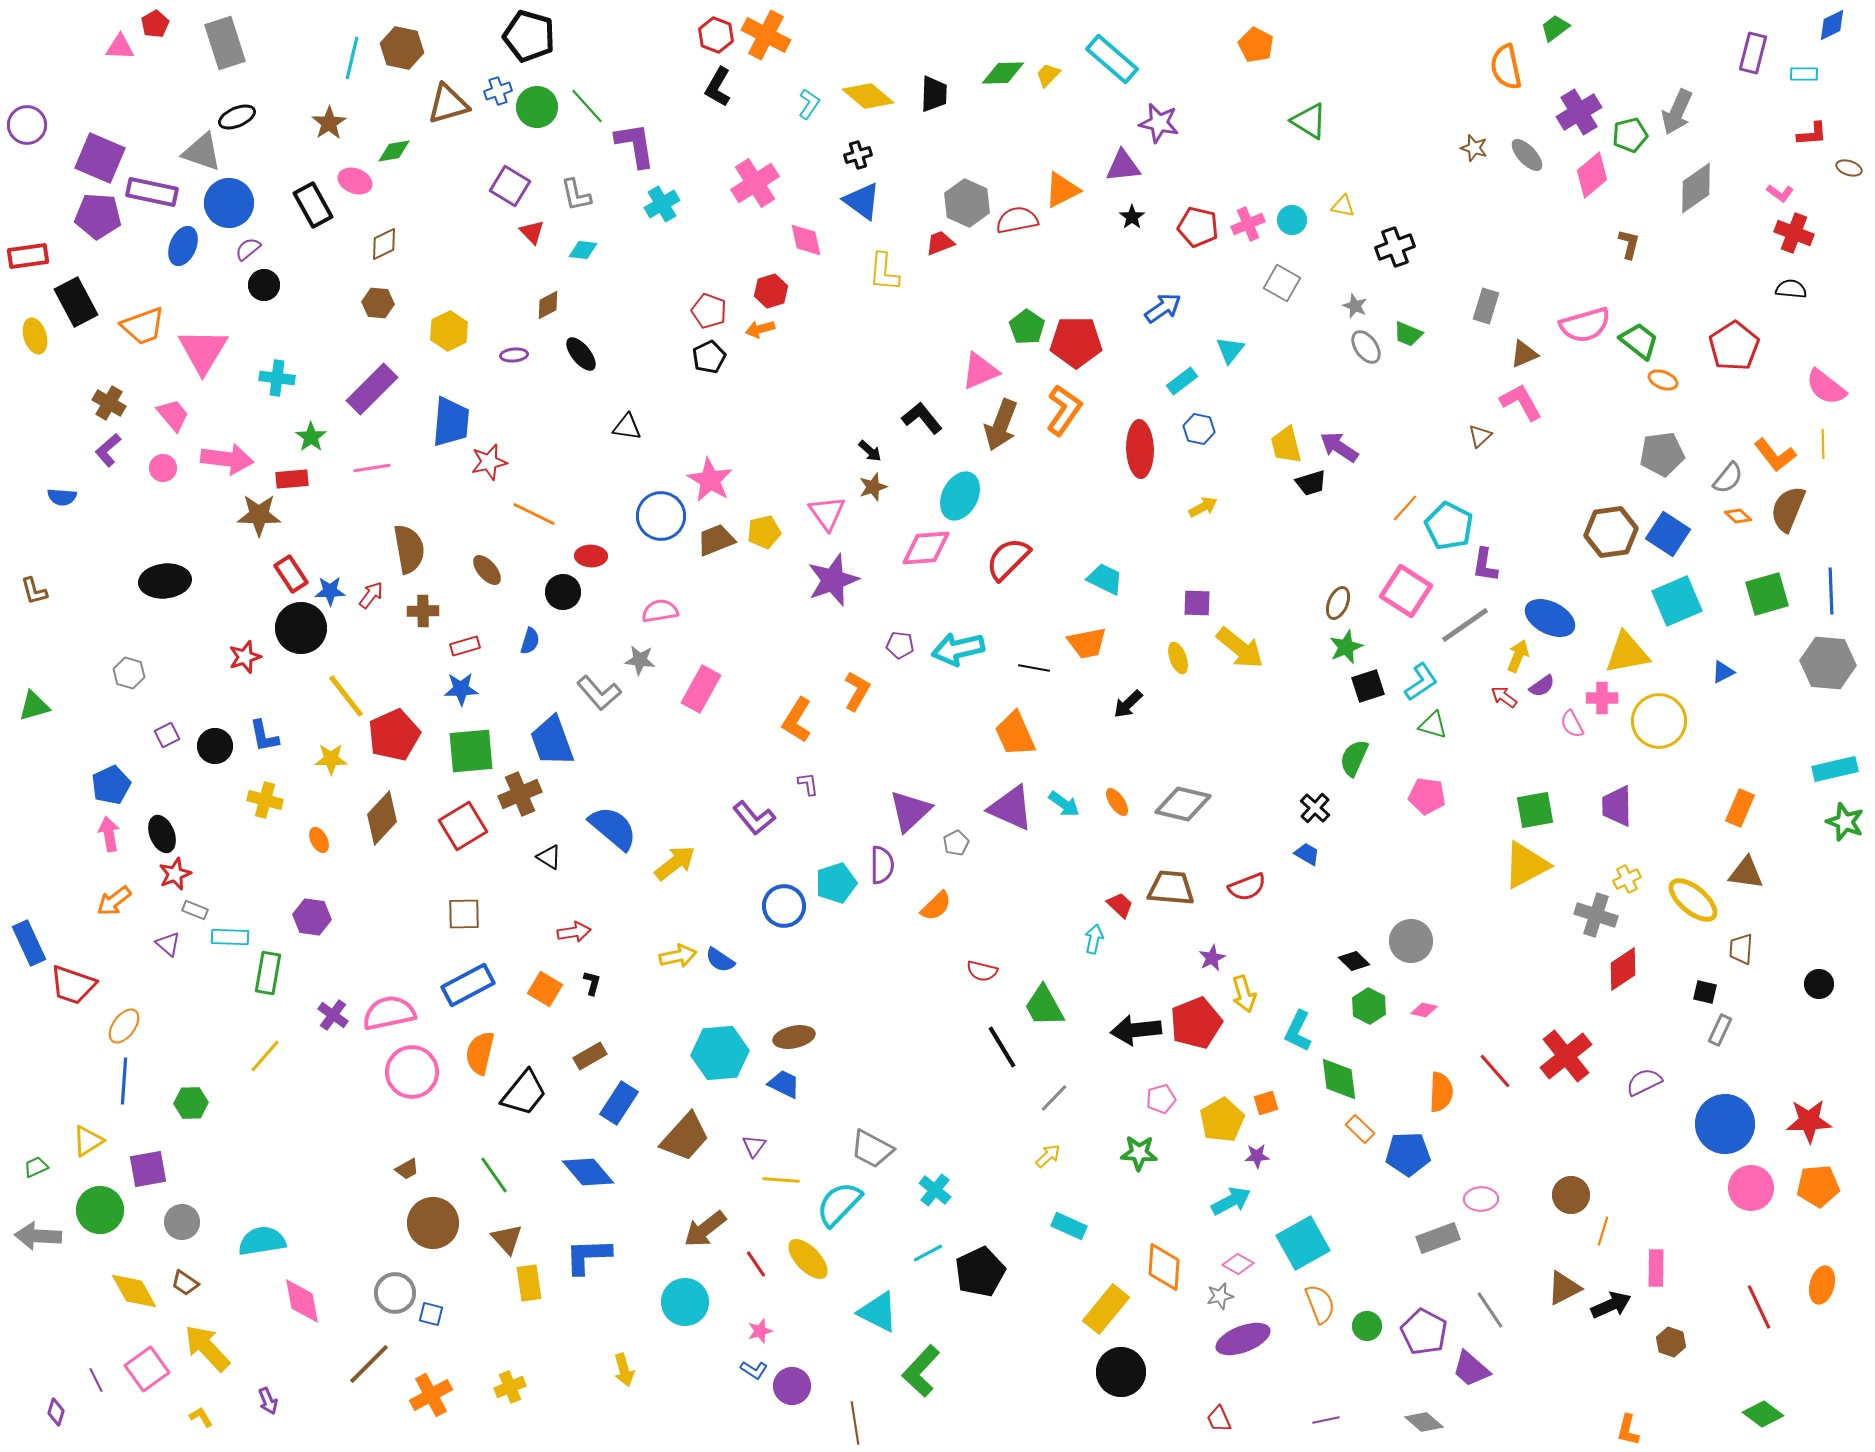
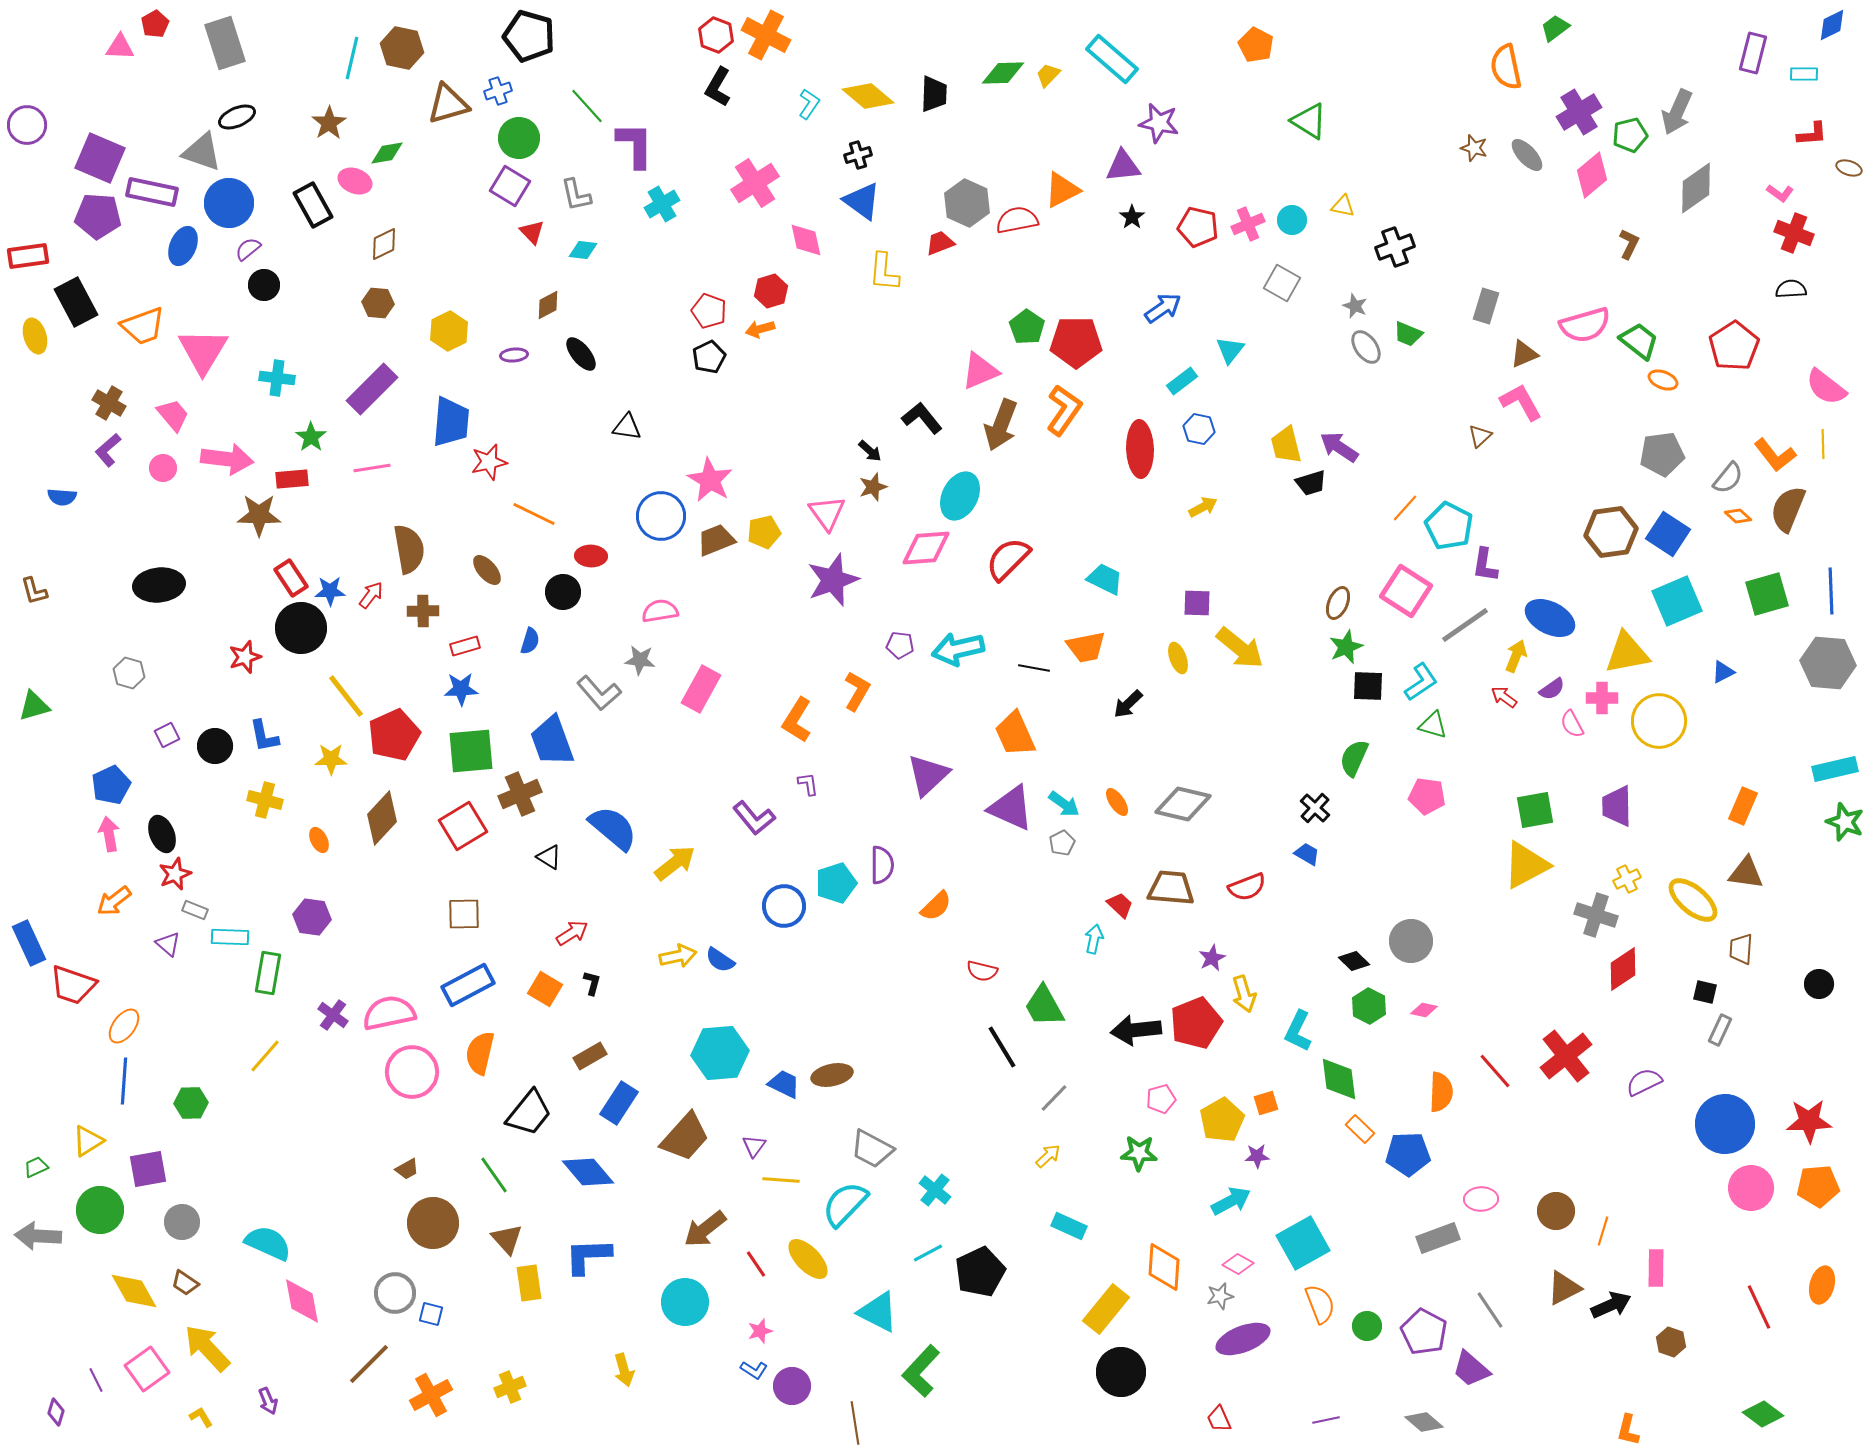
green circle at (537, 107): moved 18 px left, 31 px down
purple L-shape at (635, 145): rotated 9 degrees clockwise
green diamond at (394, 151): moved 7 px left, 2 px down
brown L-shape at (1629, 244): rotated 12 degrees clockwise
black semicircle at (1791, 289): rotated 8 degrees counterclockwise
red rectangle at (291, 574): moved 4 px down
black ellipse at (165, 581): moved 6 px left, 4 px down
orange trapezoid at (1087, 643): moved 1 px left, 4 px down
yellow arrow at (1518, 656): moved 2 px left
black square at (1368, 686): rotated 20 degrees clockwise
purple semicircle at (1542, 686): moved 10 px right, 3 px down
orange rectangle at (1740, 808): moved 3 px right, 2 px up
purple triangle at (910, 811): moved 18 px right, 36 px up
gray pentagon at (956, 843): moved 106 px right
red arrow at (574, 932): moved 2 px left, 1 px down; rotated 24 degrees counterclockwise
brown ellipse at (794, 1037): moved 38 px right, 38 px down
black trapezoid at (524, 1093): moved 5 px right, 20 px down
brown circle at (1571, 1195): moved 15 px left, 16 px down
cyan semicircle at (839, 1204): moved 6 px right
cyan semicircle at (262, 1241): moved 6 px right, 2 px down; rotated 33 degrees clockwise
